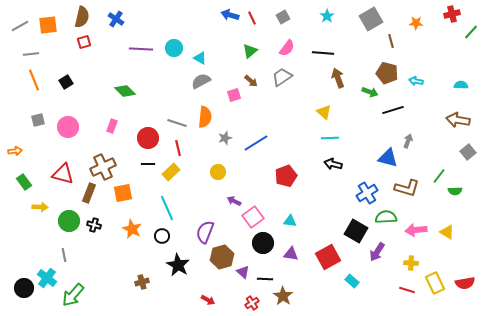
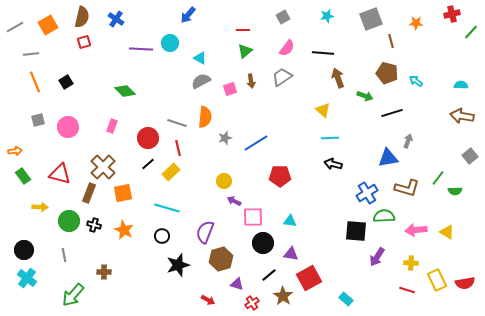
blue arrow at (230, 15): moved 42 px left; rotated 66 degrees counterclockwise
cyan star at (327, 16): rotated 24 degrees clockwise
red line at (252, 18): moved 9 px left, 12 px down; rotated 64 degrees counterclockwise
gray square at (371, 19): rotated 10 degrees clockwise
orange square at (48, 25): rotated 24 degrees counterclockwise
gray line at (20, 26): moved 5 px left, 1 px down
cyan circle at (174, 48): moved 4 px left, 5 px up
green triangle at (250, 51): moved 5 px left
orange line at (34, 80): moved 1 px right, 2 px down
brown arrow at (251, 81): rotated 40 degrees clockwise
cyan arrow at (416, 81): rotated 24 degrees clockwise
green arrow at (370, 92): moved 5 px left, 4 px down
pink square at (234, 95): moved 4 px left, 6 px up
black line at (393, 110): moved 1 px left, 3 px down
yellow triangle at (324, 112): moved 1 px left, 2 px up
brown arrow at (458, 120): moved 4 px right, 4 px up
gray square at (468, 152): moved 2 px right, 4 px down
blue triangle at (388, 158): rotated 25 degrees counterclockwise
black line at (148, 164): rotated 40 degrees counterclockwise
brown cross at (103, 167): rotated 20 degrees counterclockwise
yellow circle at (218, 172): moved 6 px right, 9 px down
red triangle at (63, 174): moved 3 px left
red pentagon at (286, 176): moved 6 px left; rotated 20 degrees clockwise
green line at (439, 176): moved 1 px left, 2 px down
green rectangle at (24, 182): moved 1 px left, 6 px up
cyan line at (167, 208): rotated 50 degrees counterclockwise
pink square at (253, 217): rotated 35 degrees clockwise
green semicircle at (386, 217): moved 2 px left, 1 px up
orange star at (132, 229): moved 8 px left, 1 px down
black square at (356, 231): rotated 25 degrees counterclockwise
purple arrow at (377, 252): moved 5 px down
brown hexagon at (222, 257): moved 1 px left, 2 px down
red square at (328, 257): moved 19 px left, 21 px down
black star at (178, 265): rotated 25 degrees clockwise
purple triangle at (243, 272): moved 6 px left, 12 px down; rotated 24 degrees counterclockwise
cyan cross at (47, 278): moved 20 px left
black line at (265, 279): moved 4 px right, 4 px up; rotated 42 degrees counterclockwise
cyan rectangle at (352, 281): moved 6 px left, 18 px down
brown cross at (142, 282): moved 38 px left, 10 px up; rotated 16 degrees clockwise
yellow rectangle at (435, 283): moved 2 px right, 3 px up
black circle at (24, 288): moved 38 px up
